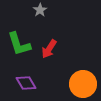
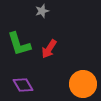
gray star: moved 2 px right, 1 px down; rotated 16 degrees clockwise
purple diamond: moved 3 px left, 2 px down
